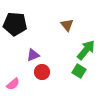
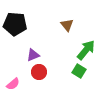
red circle: moved 3 px left
